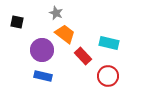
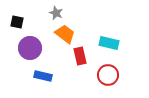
purple circle: moved 12 px left, 2 px up
red rectangle: moved 3 px left; rotated 30 degrees clockwise
red circle: moved 1 px up
